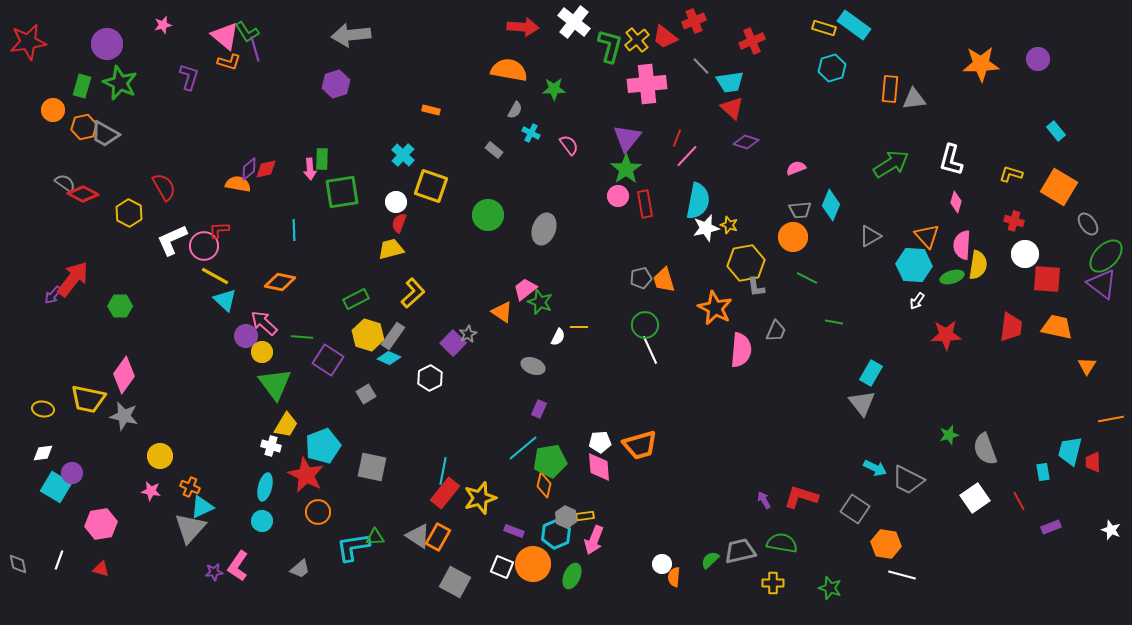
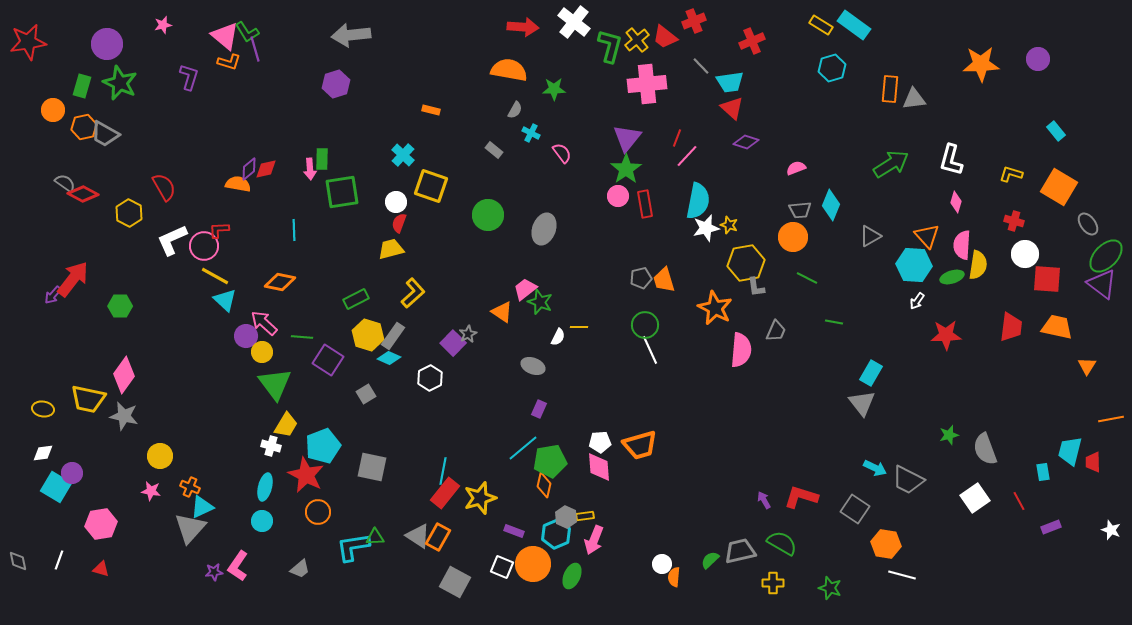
yellow rectangle at (824, 28): moved 3 px left, 3 px up; rotated 15 degrees clockwise
pink semicircle at (569, 145): moved 7 px left, 8 px down
green semicircle at (782, 543): rotated 20 degrees clockwise
gray diamond at (18, 564): moved 3 px up
